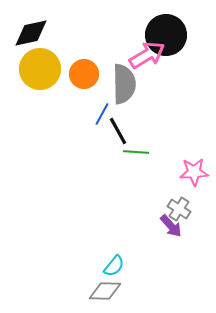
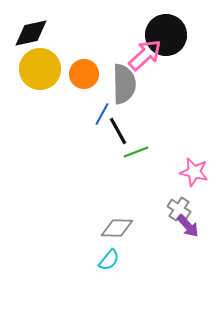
pink arrow: moved 2 px left; rotated 12 degrees counterclockwise
green line: rotated 25 degrees counterclockwise
pink star: rotated 16 degrees clockwise
purple arrow: moved 17 px right
cyan semicircle: moved 5 px left, 6 px up
gray diamond: moved 12 px right, 63 px up
